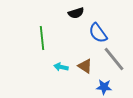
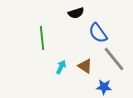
cyan arrow: rotated 104 degrees clockwise
